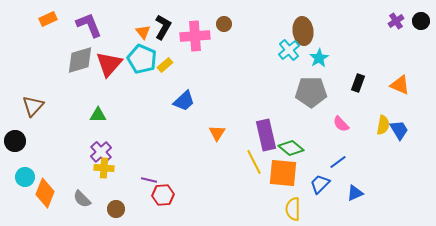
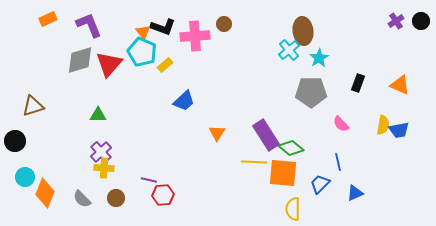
black L-shape at (163, 27): rotated 80 degrees clockwise
cyan pentagon at (142, 59): moved 7 px up
brown triangle at (33, 106): rotated 30 degrees clockwise
blue trapezoid at (399, 130): rotated 110 degrees clockwise
purple rectangle at (266, 135): rotated 20 degrees counterclockwise
yellow line at (254, 162): rotated 60 degrees counterclockwise
blue line at (338, 162): rotated 66 degrees counterclockwise
brown circle at (116, 209): moved 11 px up
